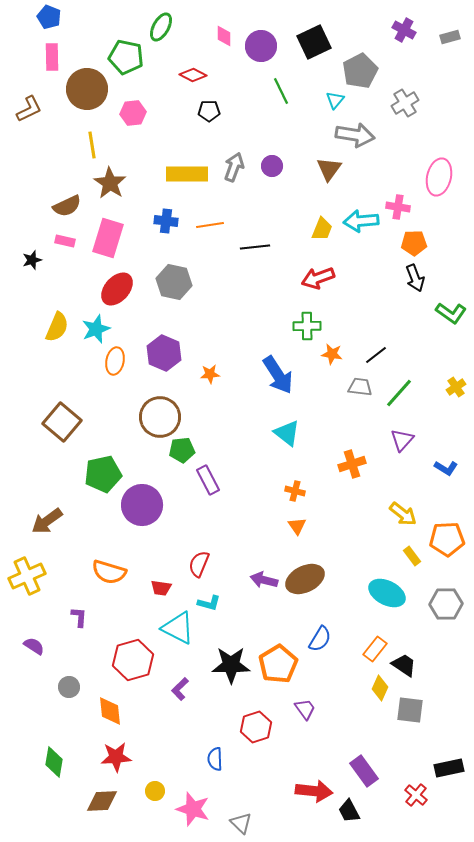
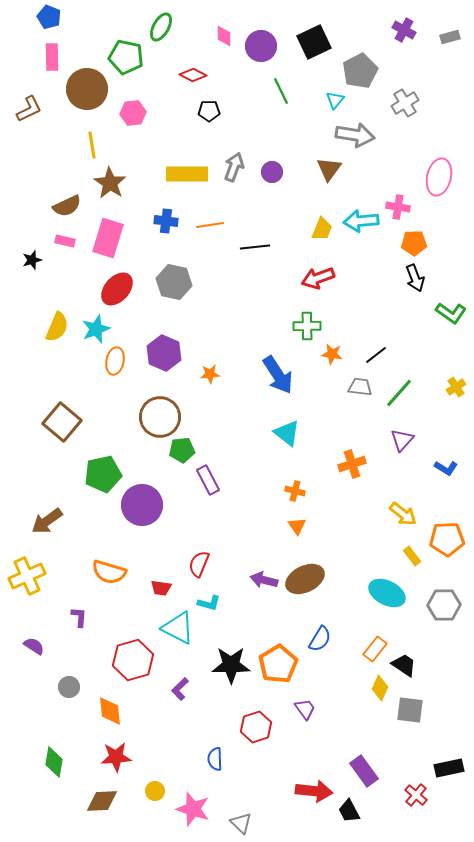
purple circle at (272, 166): moved 6 px down
gray hexagon at (446, 604): moved 2 px left, 1 px down
